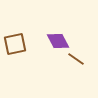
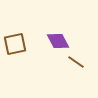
brown line: moved 3 px down
